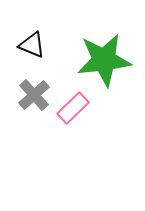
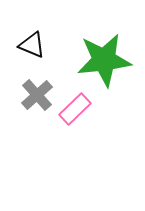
gray cross: moved 3 px right
pink rectangle: moved 2 px right, 1 px down
